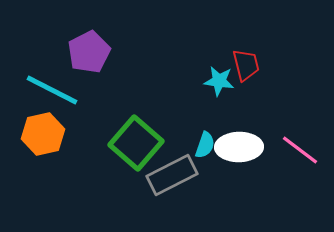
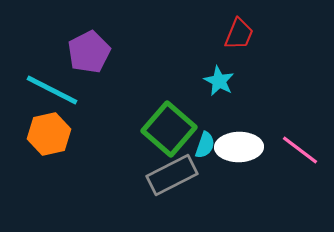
red trapezoid: moved 7 px left, 31 px up; rotated 36 degrees clockwise
cyan star: rotated 20 degrees clockwise
orange hexagon: moved 6 px right
green square: moved 33 px right, 14 px up
